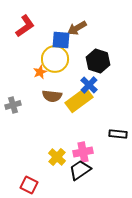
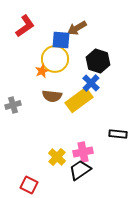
orange star: moved 2 px right, 1 px up
blue cross: moved 2 px right, 2 px up
